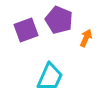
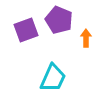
orange arrow: rotated 24 degrees counterclockwise
cyan trapezoid: moved 3 px right, 1 px down
